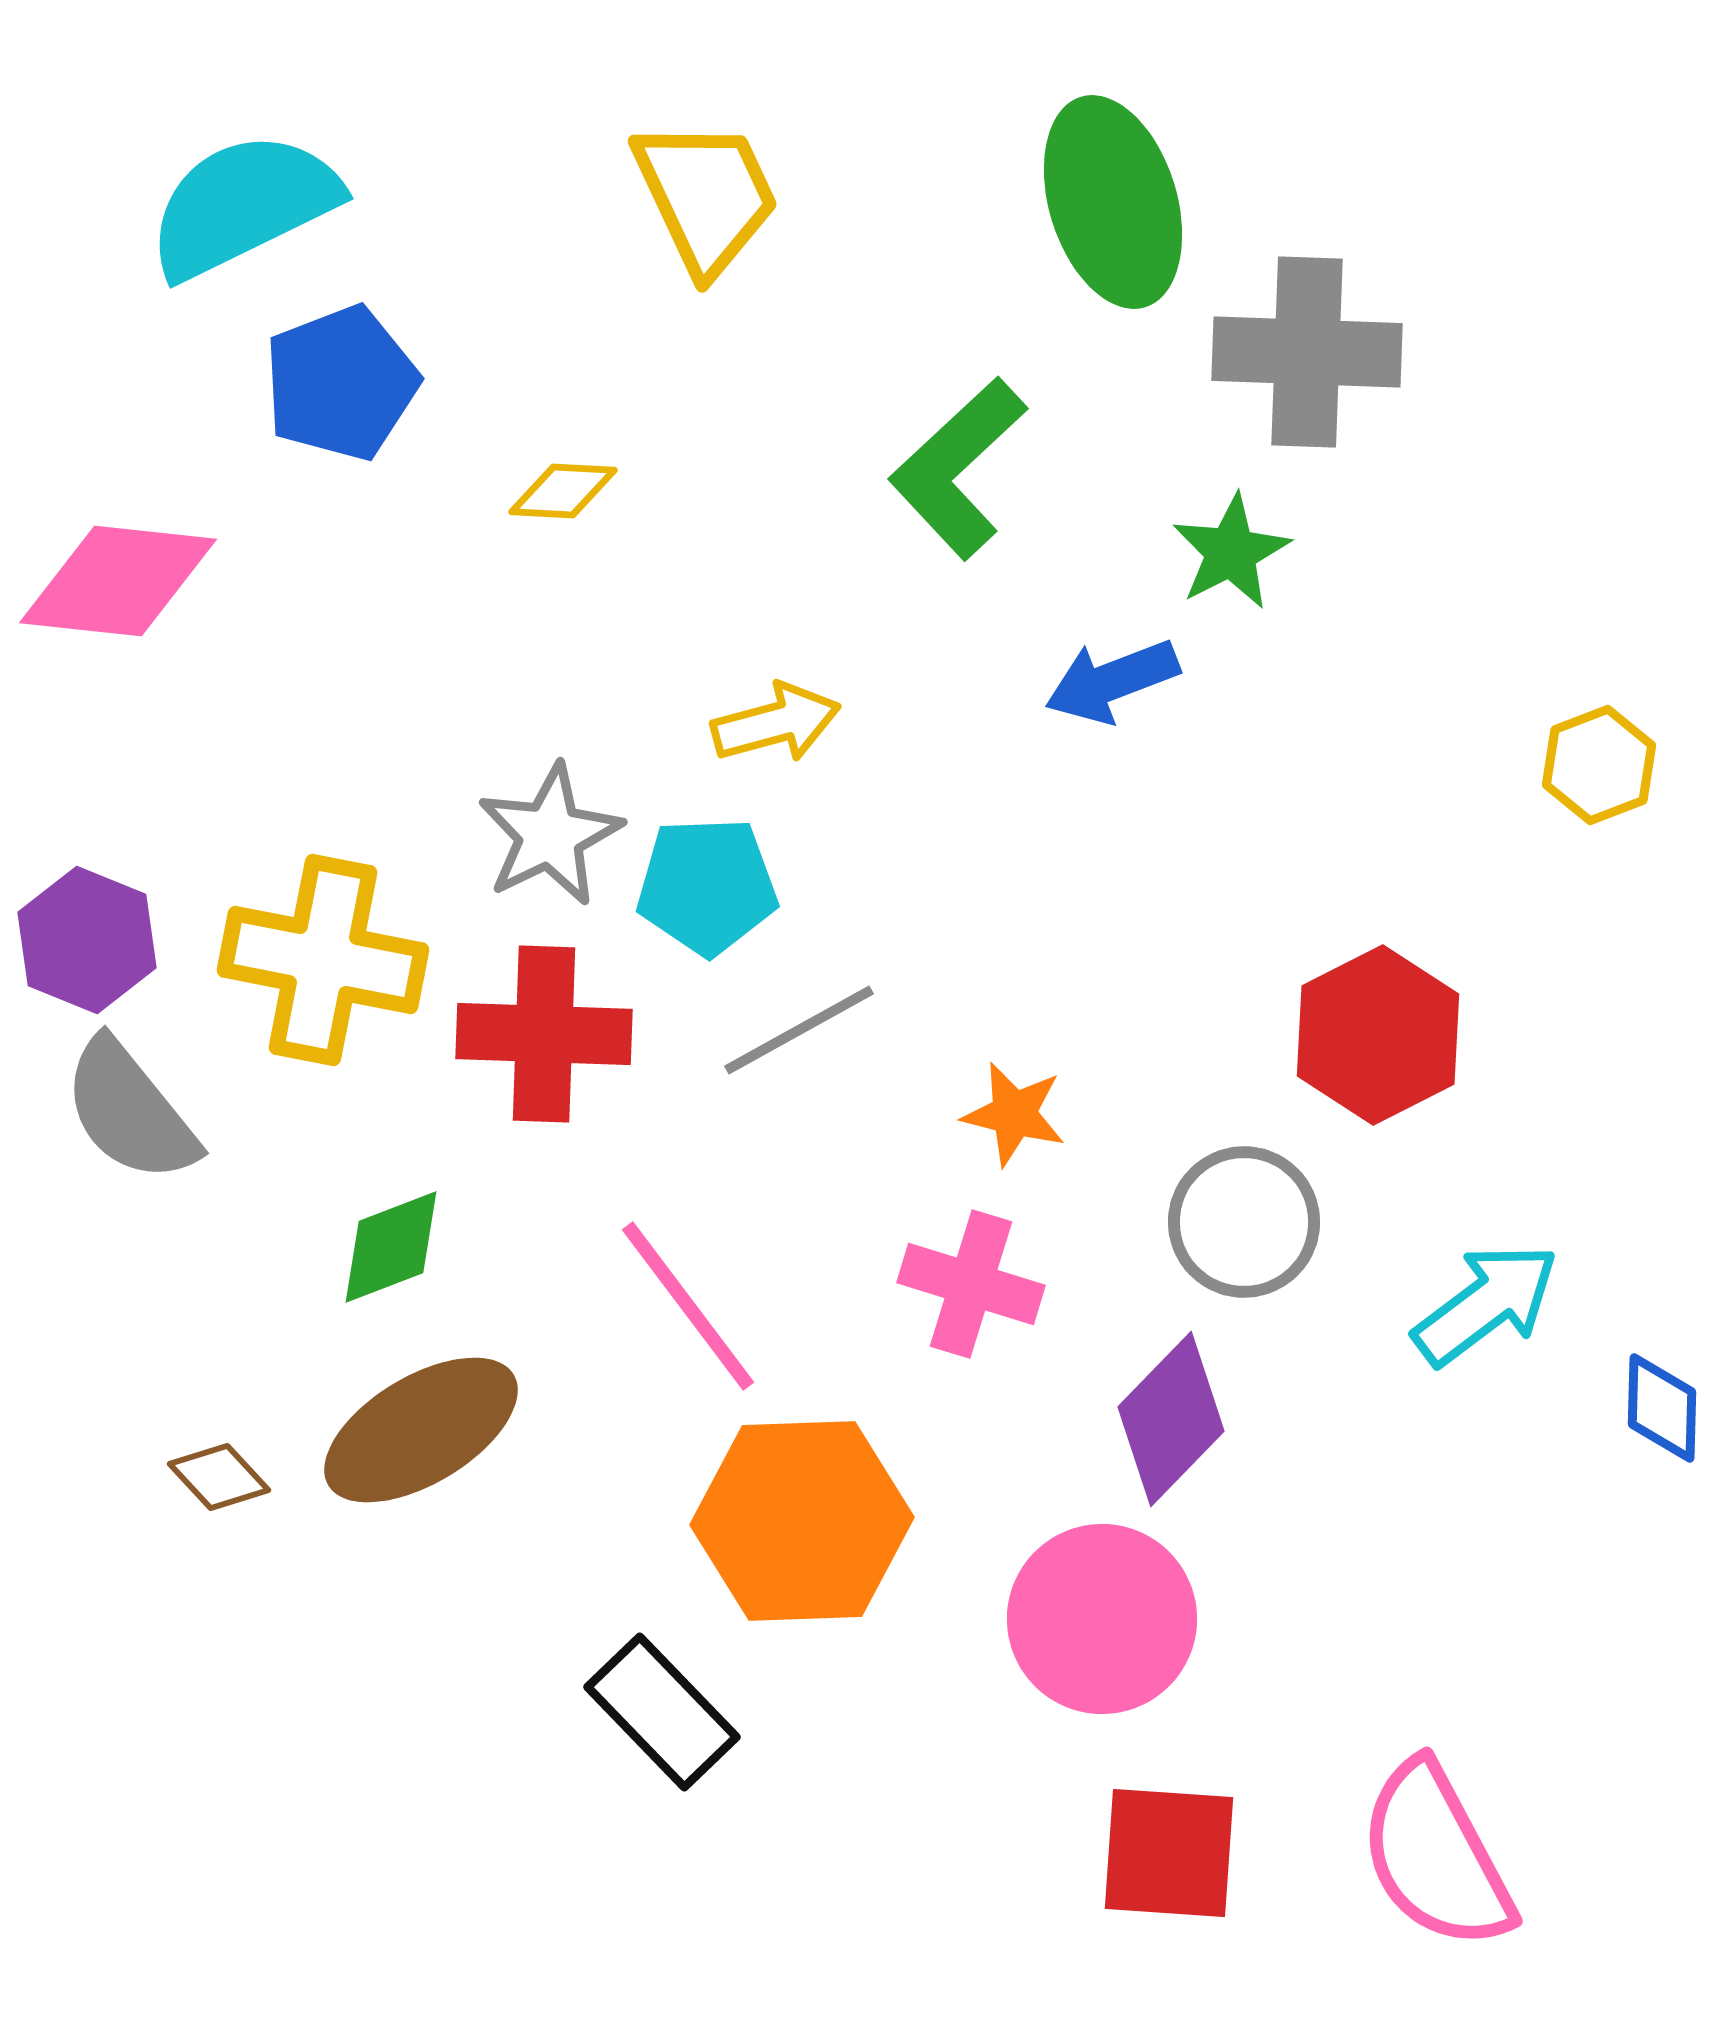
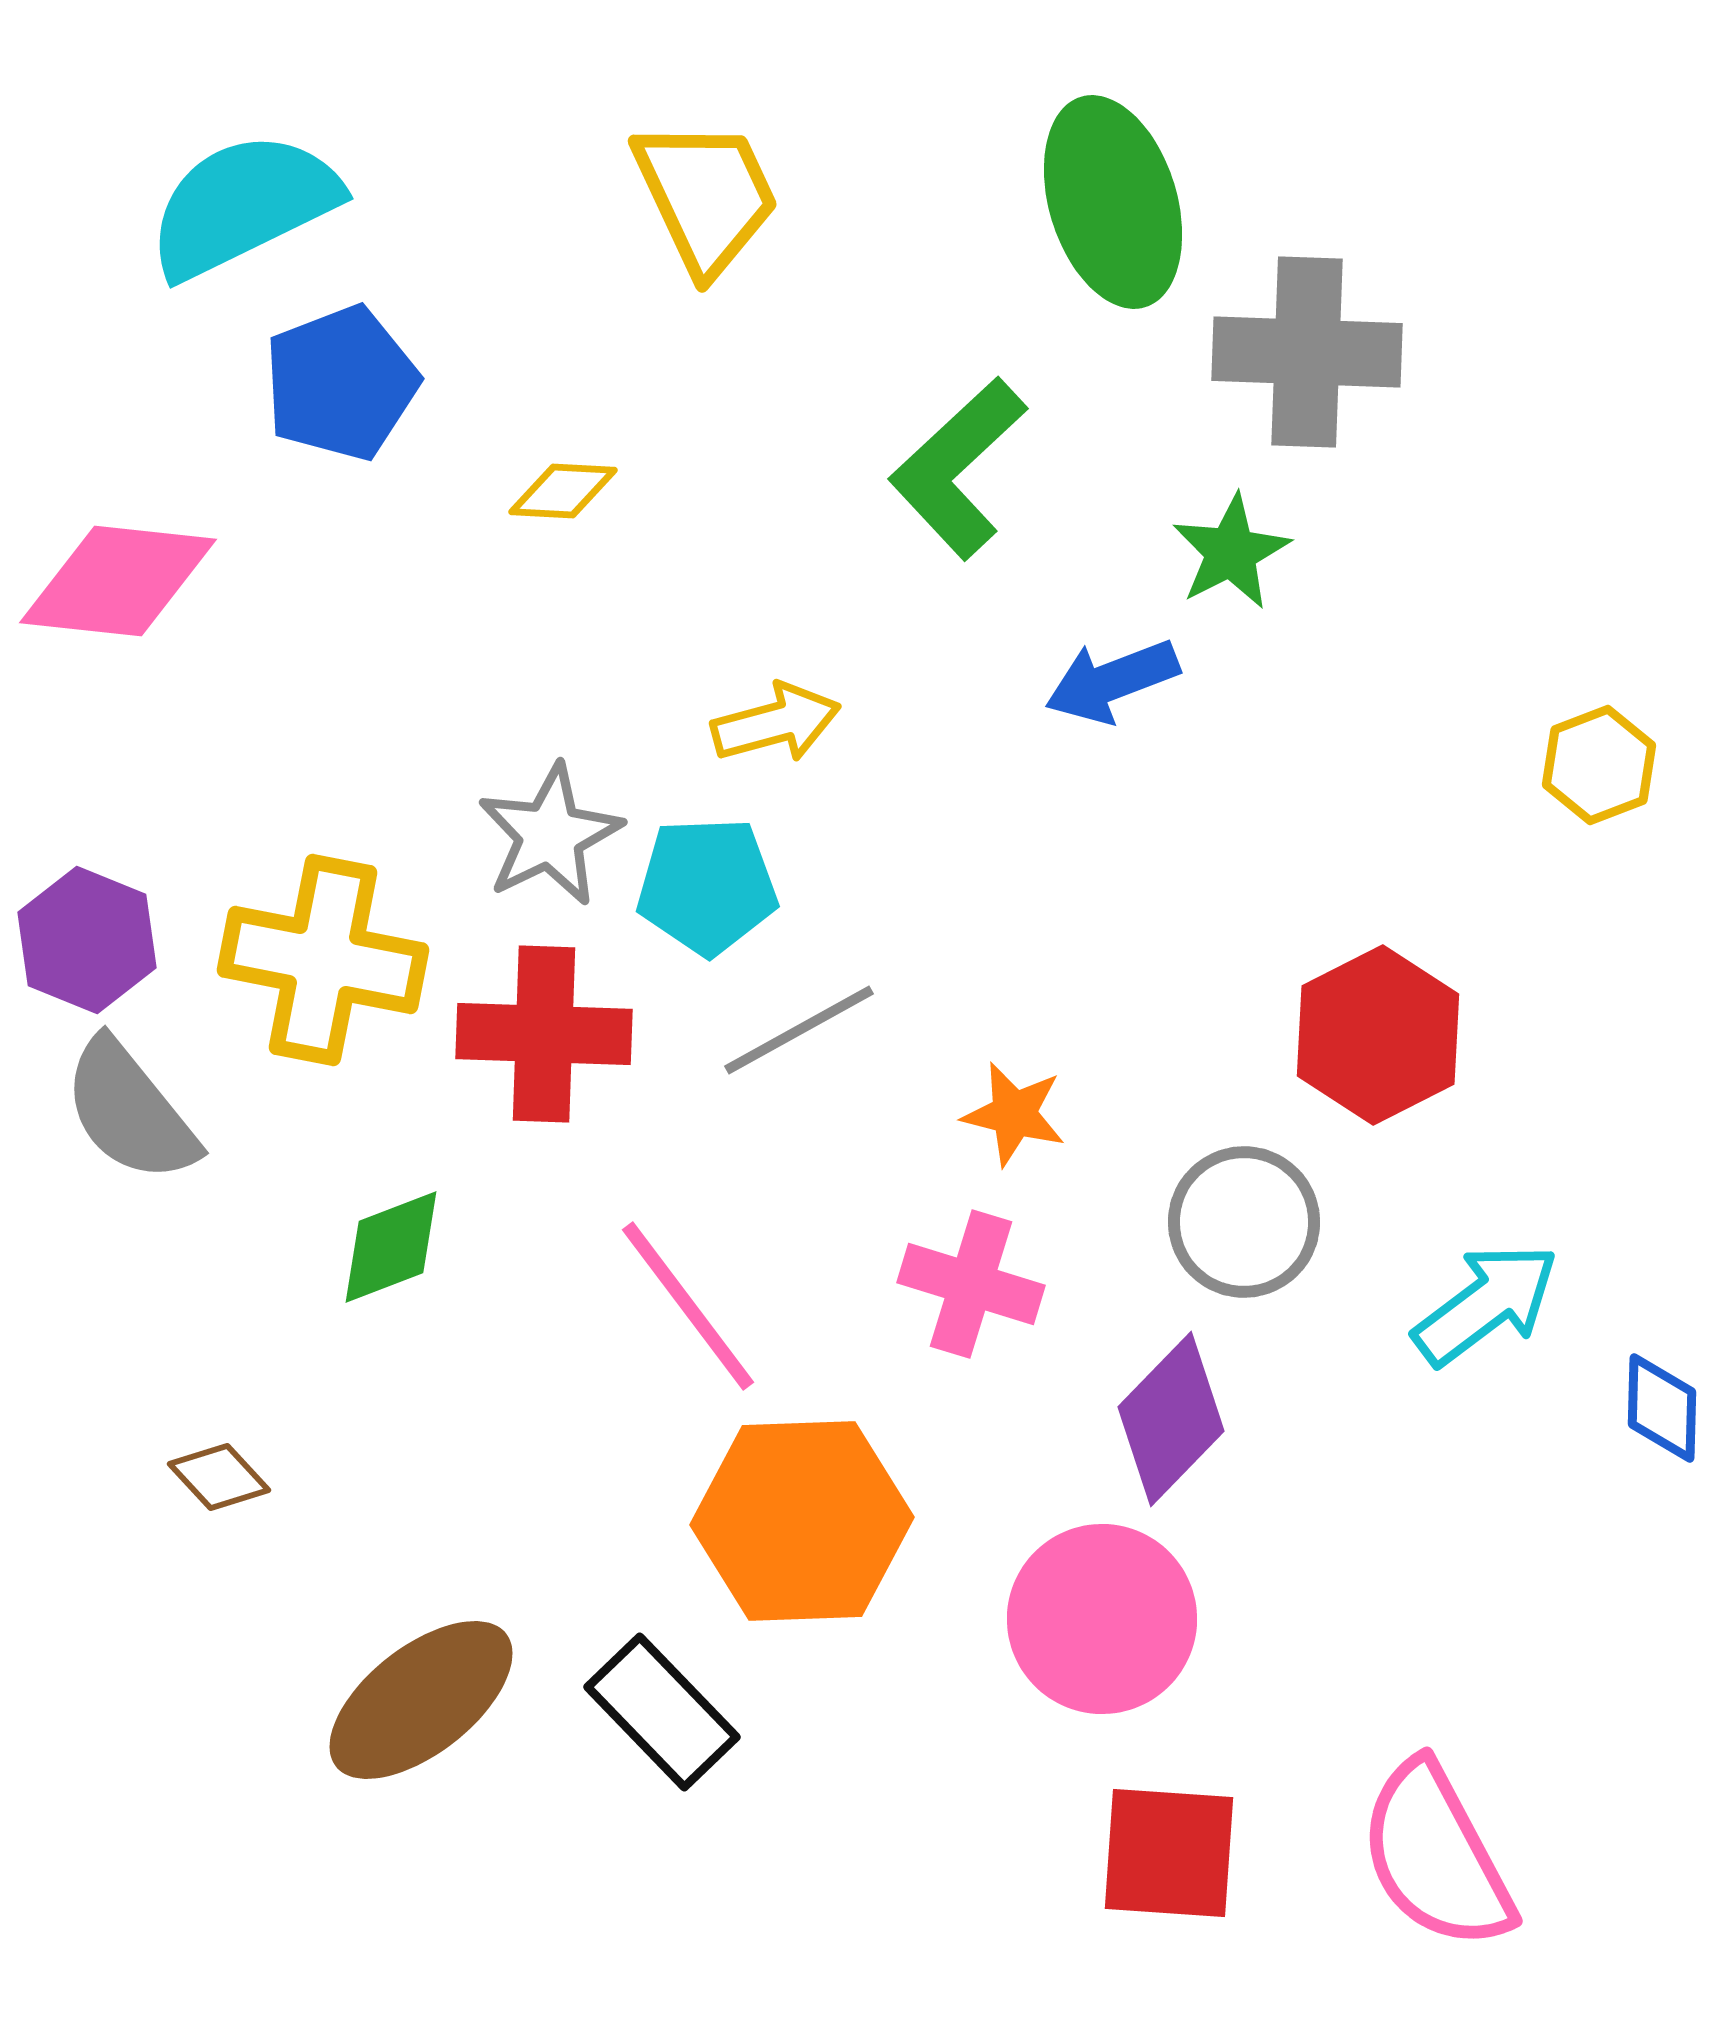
brown ellipse: moved 270 px down; rotated 7 degrees counterclockwise
